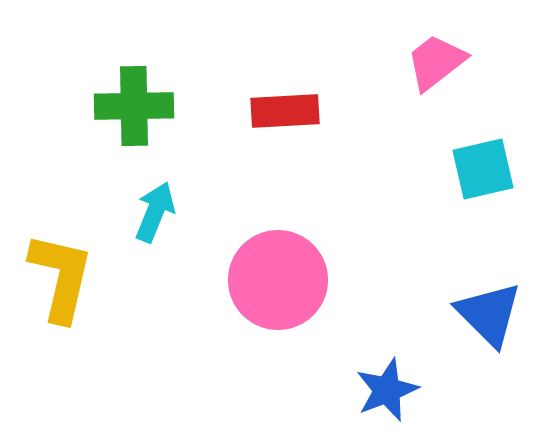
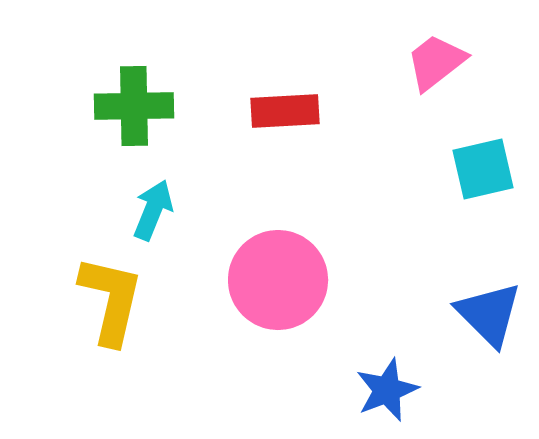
cyan arrow: moved 2 px left, 2 px up
yellow L-shape: moved 50 px right, 23 px down
